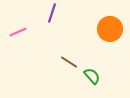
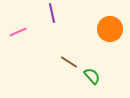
purple line: rotated 30 degrees counterclockwise
